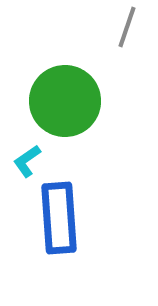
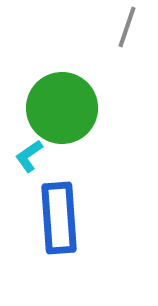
green circle: moved 3 px left, 7 px down
cyan L-shape: moved 2 px right, 5 px up
